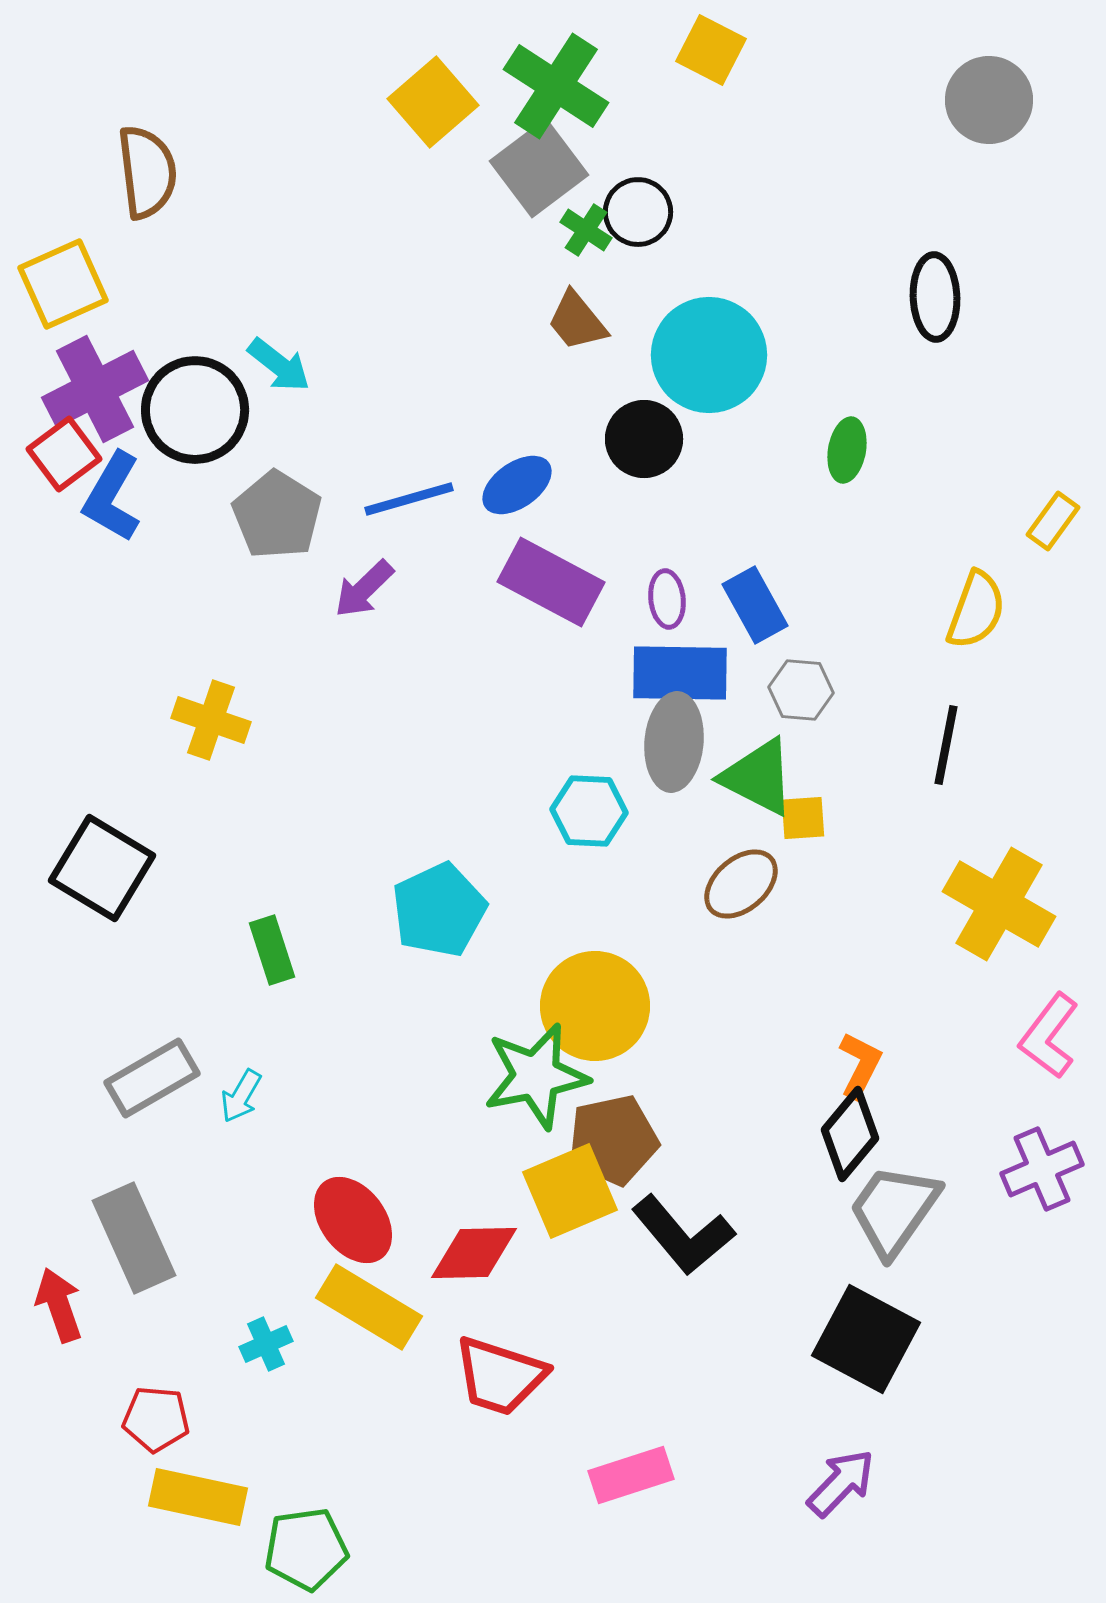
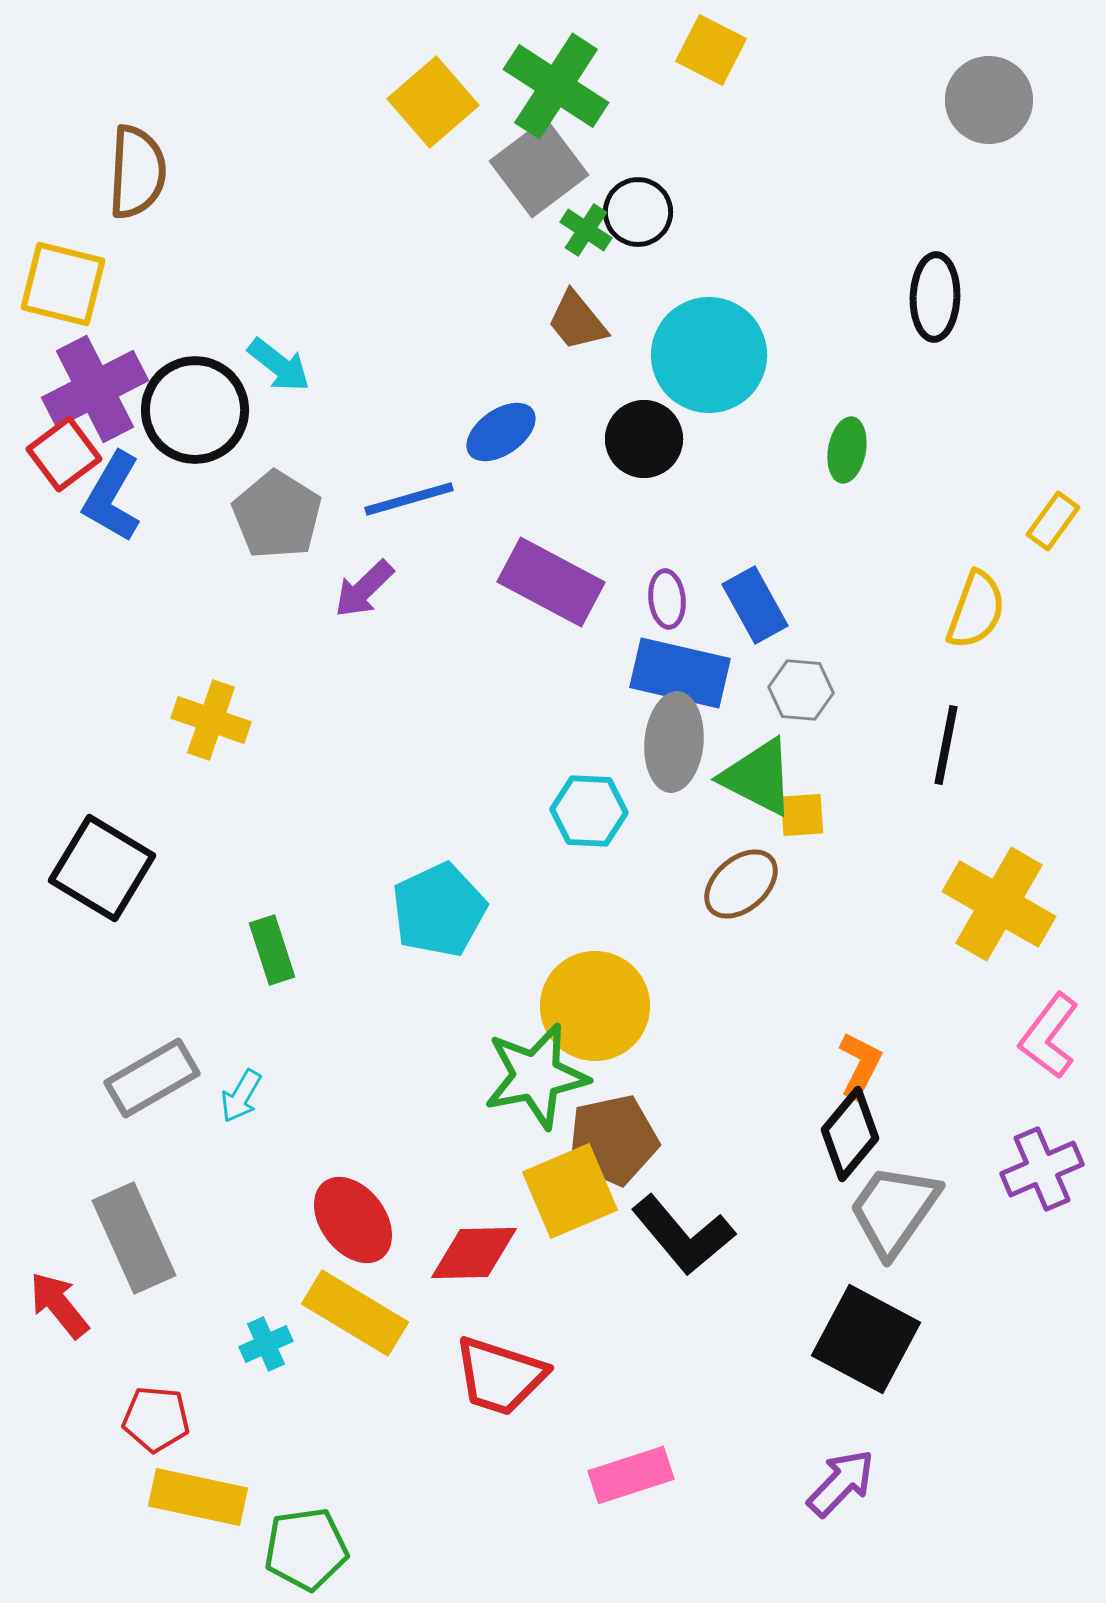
brown semicircle at (147, 172): moved 10 px left; rotated 10 degrees clockwise
yellow square at (63, 284): rotated 38 degrees clockwise
black ellipse at (935, 297): rotated 4 degrees clockwise
blue ellipse at (517, 485): moved 16 px left, 53 px up
blue rectangle at (680, 673): rotated 12 degrees clockwise
yellow square at (803, 818): moved 1 px left, 3 px up
red arrow at (59, 1305): rotated 20 degrees counterclockwise
yellow rectangle at (369, 1307): moved 14 px left, 6 px down
